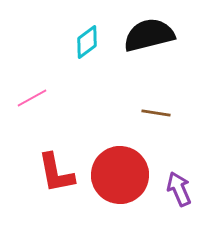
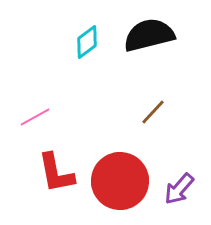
pink line: moved 3 px right, 19 px down
brown line: moved 3 px left, 1 px up; rotated 56 degrees counterclockwise
red circle: moved 6 px down
purple arrow: rotated 116 degrees counterclockwise
